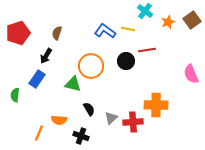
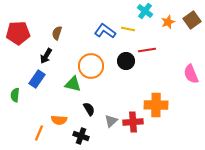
red pentagon: rotated 15 degrees clockwise
gray triangle: moved 3 px down
